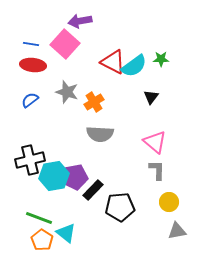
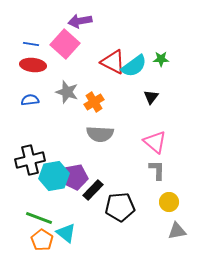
blue semicircle: rotated 30 degrees clockwise
